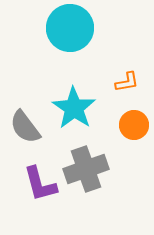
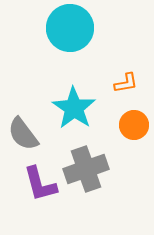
orange L-shape: moved 1 px left, 1 px down
gray semicircle: moved 2 px left, 7 px down
